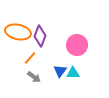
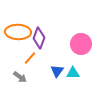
orange ellipse: rotated 10 degrees counterclockwise
purple diamond: moved 1 px left, 2 px down
pink circle: moved 4 px right, 1 px up
blue triangle: moved 3 px left
gray arrow: moved 14 px left
